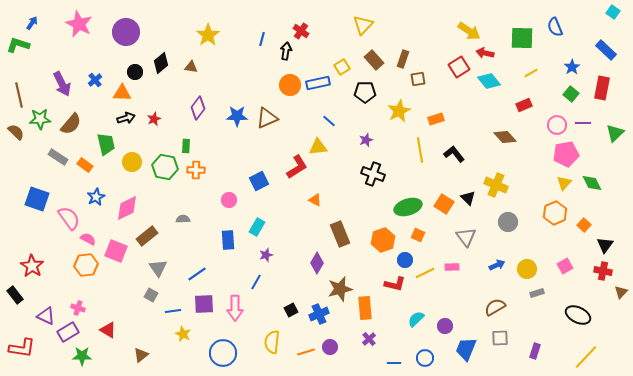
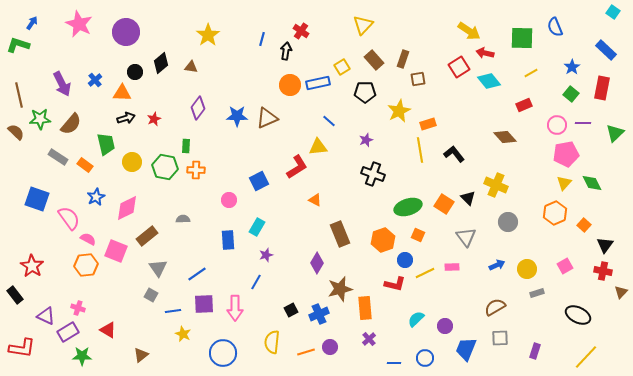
orange rectangle at (436, 119): moved 8 px left, 5 px down
